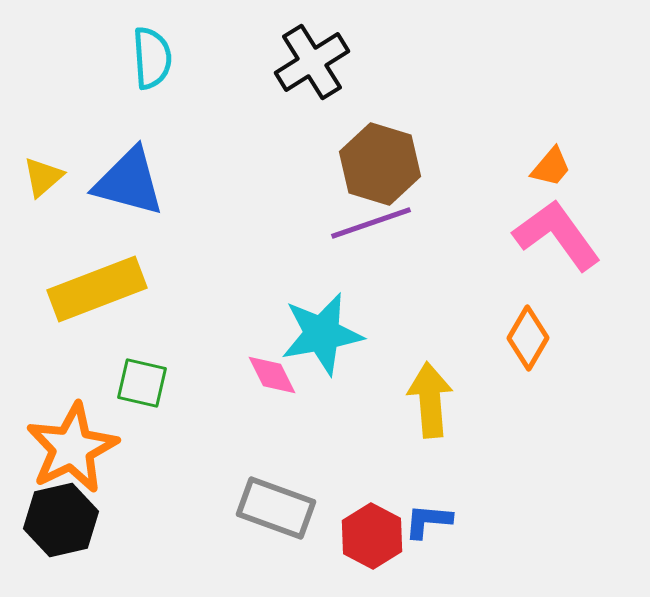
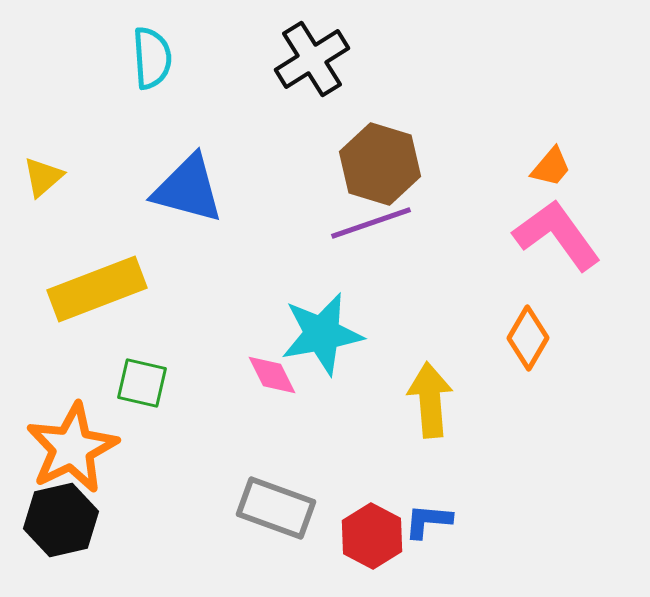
black cross: moved 3 px up
blue triangle: moved 59 px right, 7 px down
